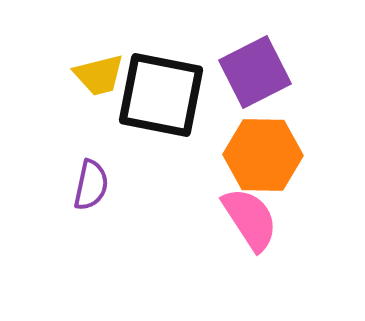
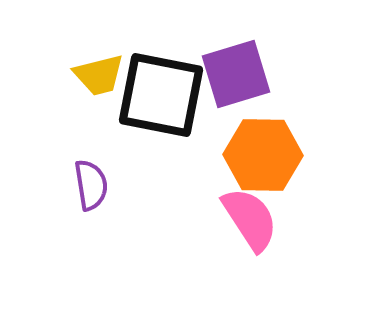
purple square: moved 19 px left, 2 px down; rotated 10 degrees clockwise
purple semicircle: rotated 21 degrees counterclockwise
